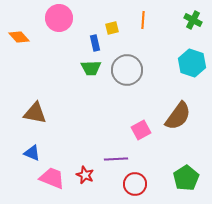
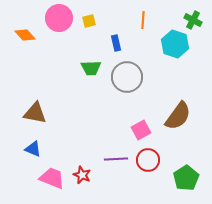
yellow square: moved 23 px left, 7 px up
orange diamond: moved 6 px right, 2 px up
blue rectangle: moved 21 px right
cyan hexagon: moved 17 px left, 19 px up
gray circle: moved 7 px down
blue triangle: moved 1 px right, 4 px up
red star: moved 3 px left
red circle: moved 13 px right, 24 px up
